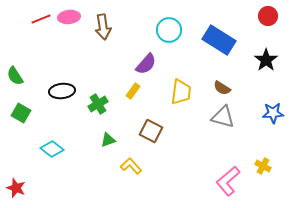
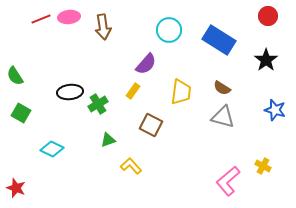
black ellipse: moved 8 px right, 1 px down
blue star: moved 2 px right, 3 px up; rotated 20 degrees clockwise
brown square: moved 6 px up
cyan diamond: rotated 10 degrees counterclockwise
